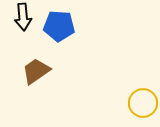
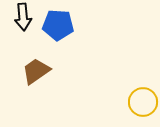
blue pentagon: moved 1 px left, 1 px up
yellow circle: moved 1 px up
